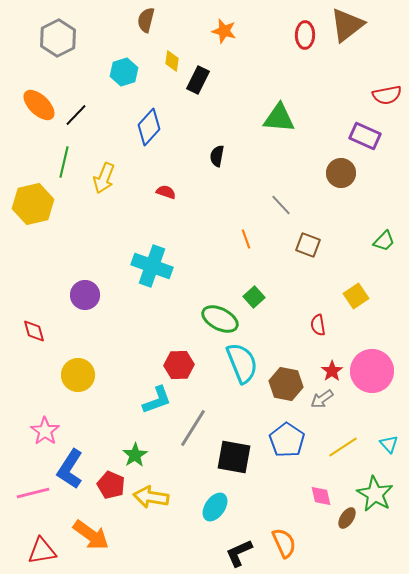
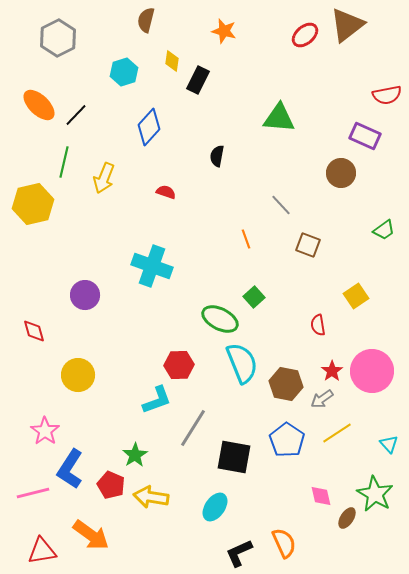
red ellipse at (305, 35): rotated 48 degrees clockwise
green trapezoid at (384, 241): moved 11 px up; rotated 10 degrees clockwise
yellow line at (343, 447): moved 6 px left, 14 px up
